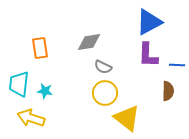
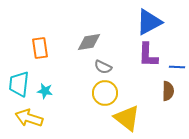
blue line: moved 2 px down
yellow arrow: moved 2 px left
